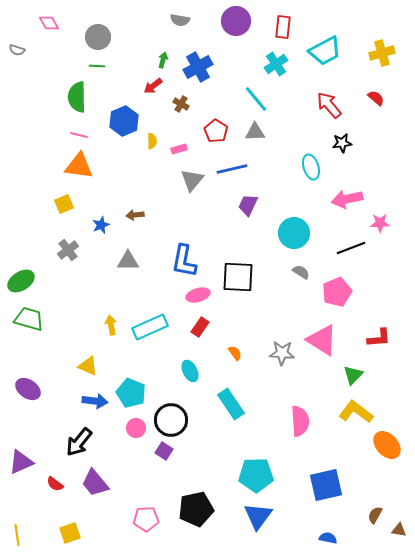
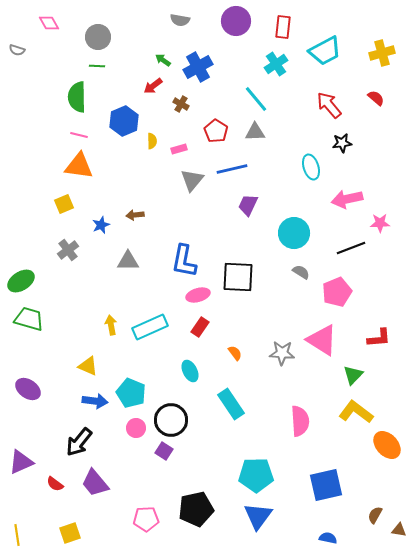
green arrow at (163, 60): rotated 70 degrees counterclockwise
